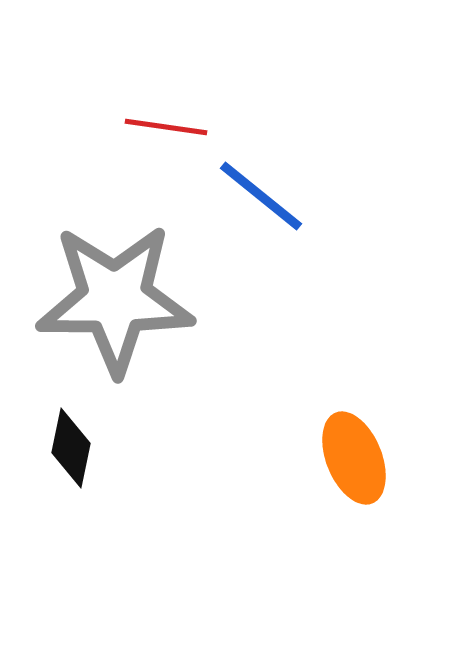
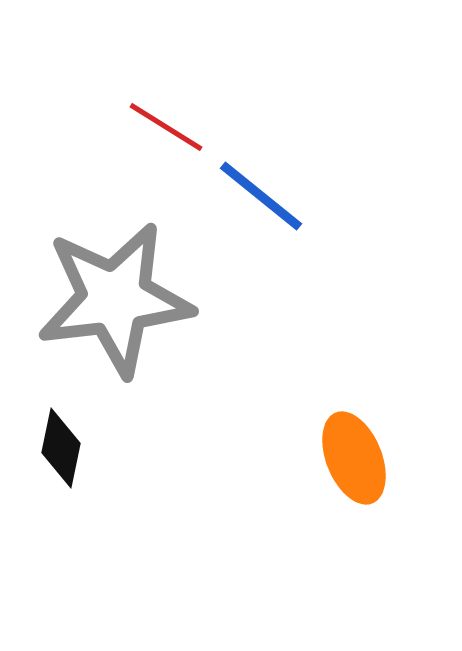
red line: rotated 24 degrees clockwise
gray star: rotated 7 degrees counterclockwise
black diamond: moved 10 px left
